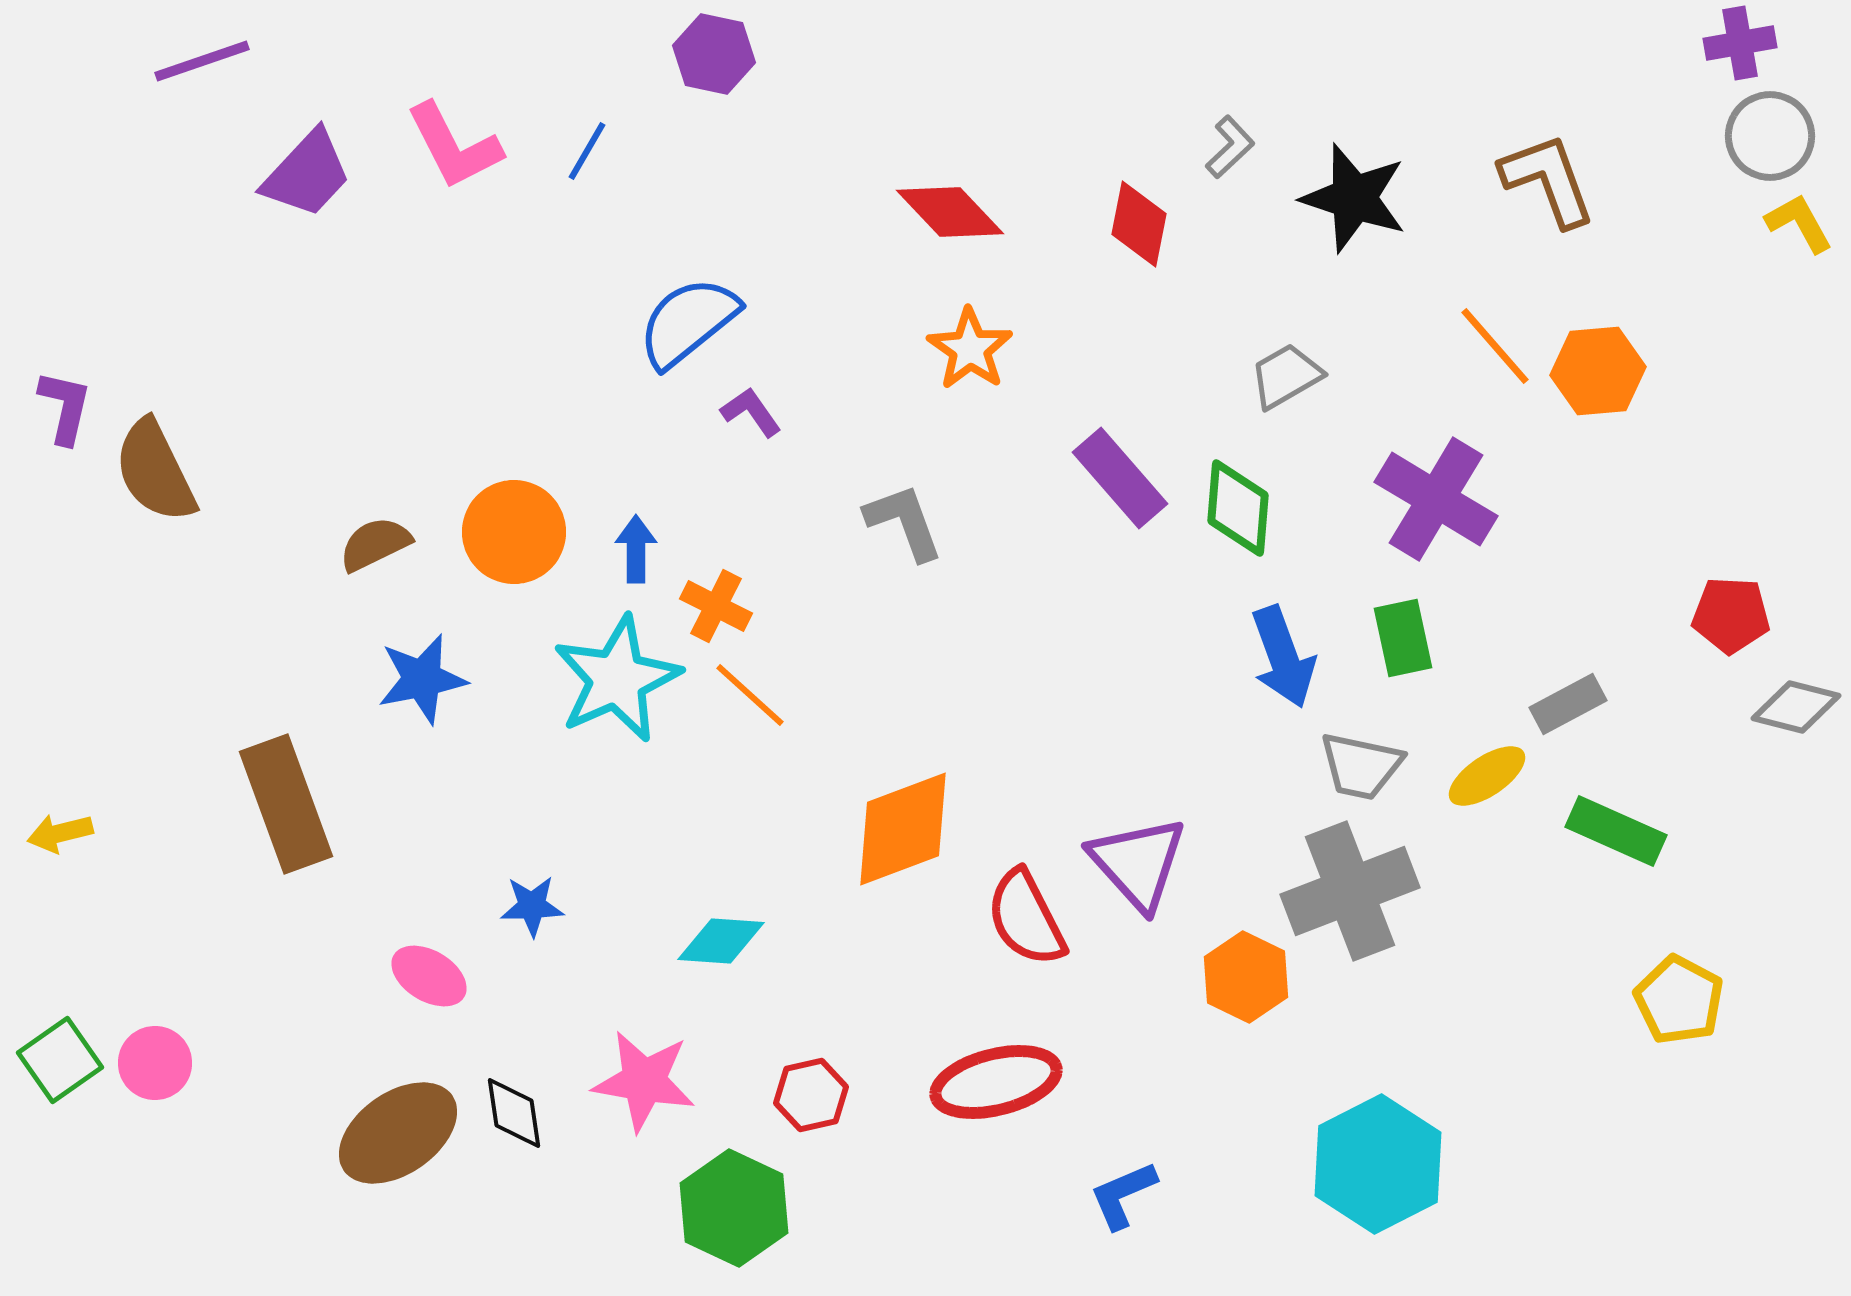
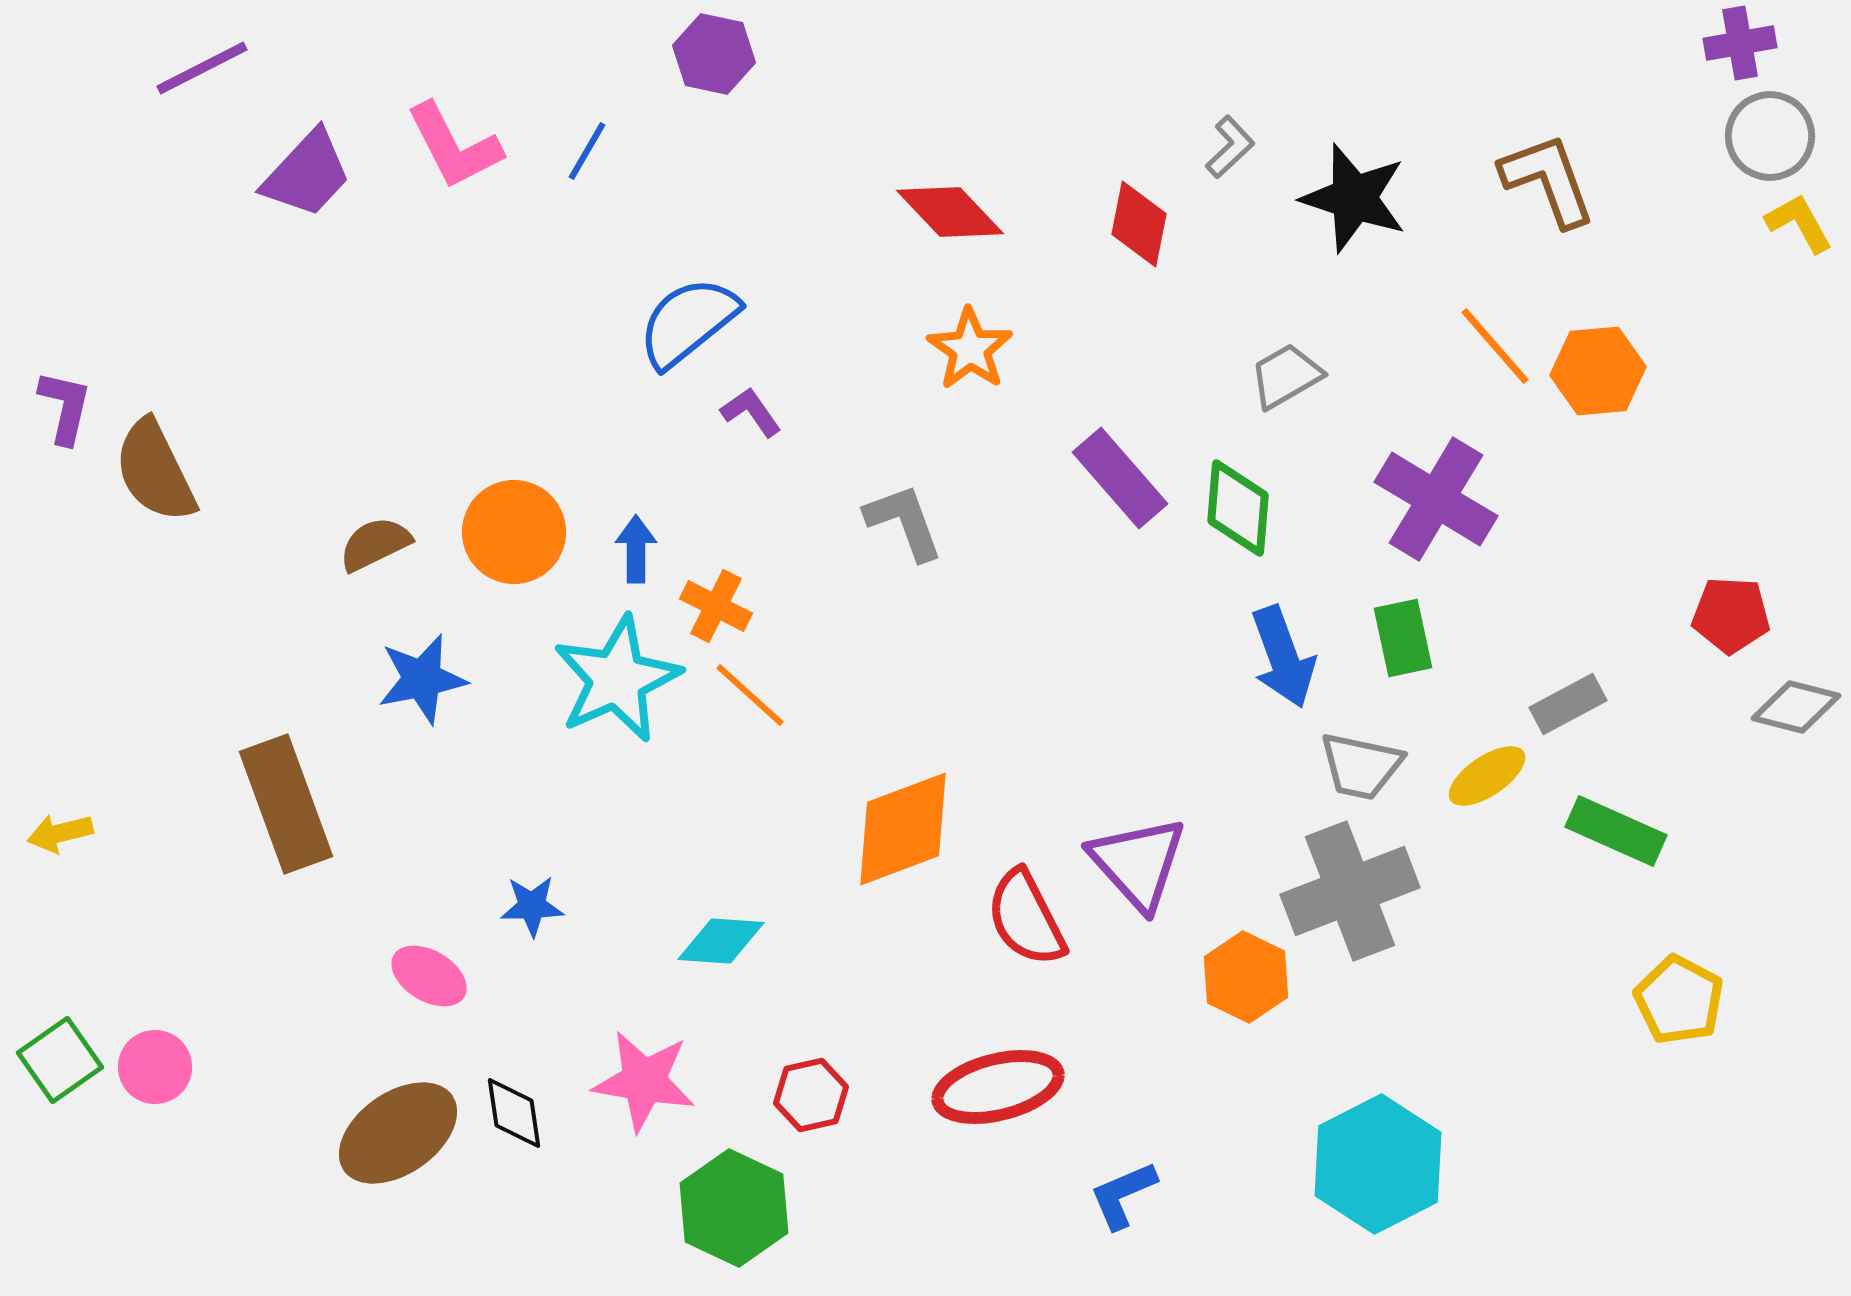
purple line at (202, 61): moved 7 px down; rotated 8 degrees counterclockwise
pink circle at (155, 1063): moved 4 px down
red ellipse at (996, 1082): moved 2 px right, 5 px down
